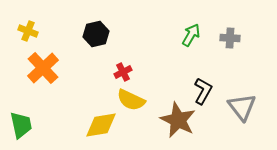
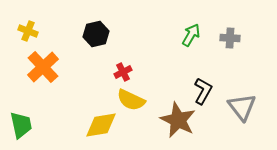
orange cross: moved 1 px up
